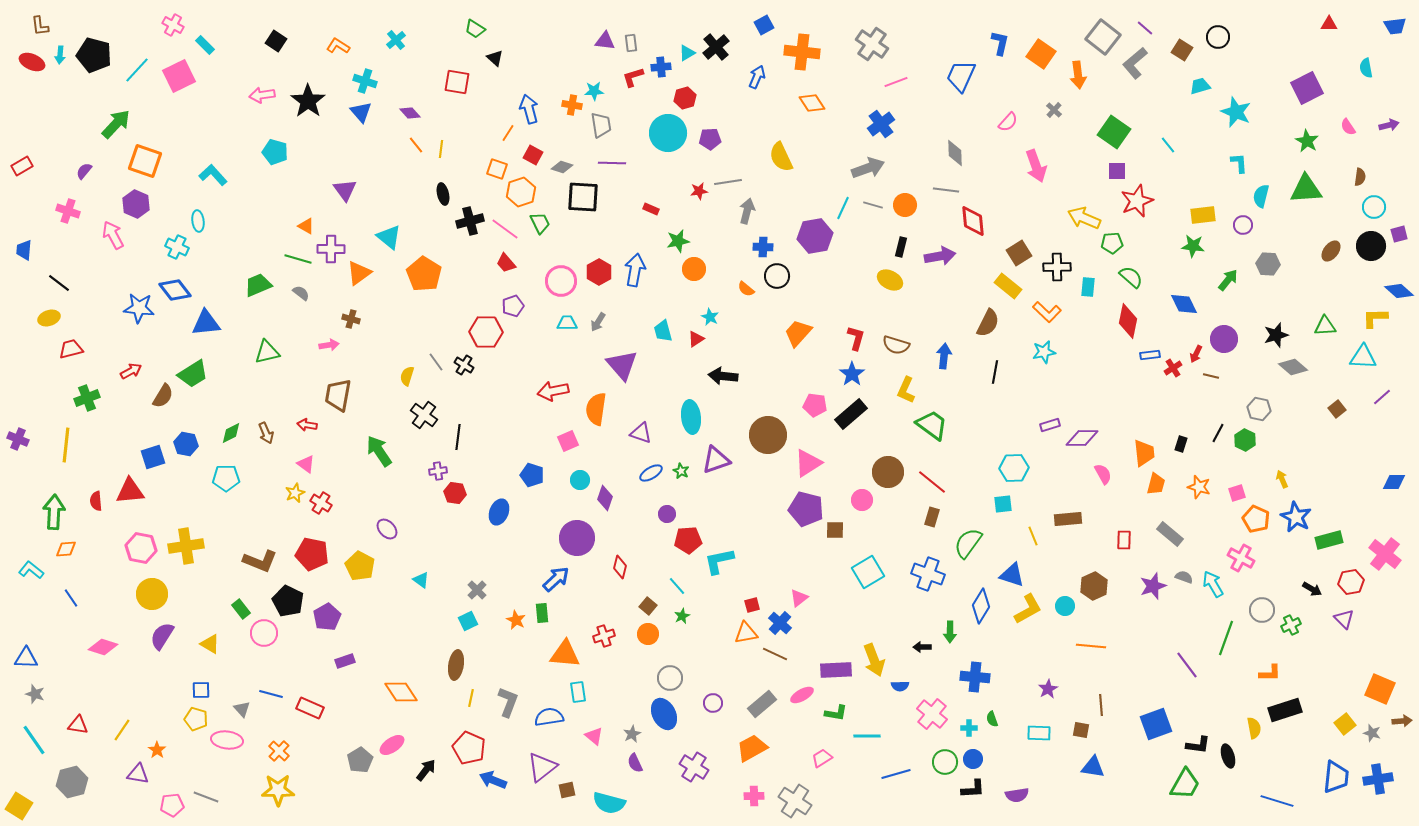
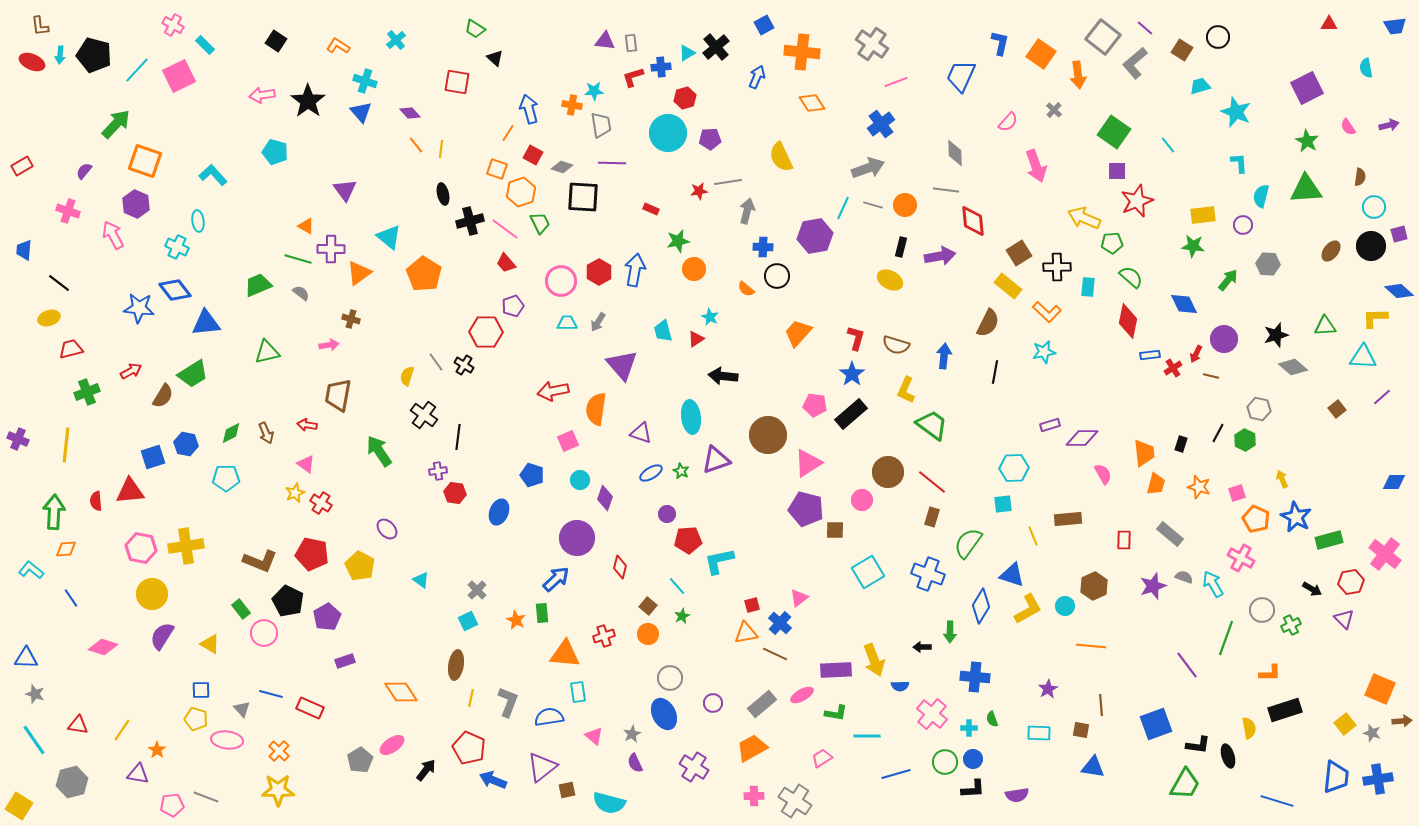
green cross at (87, 398): moved 6 px up
yellow semicircle at (1254, 728): moved 5 px left
